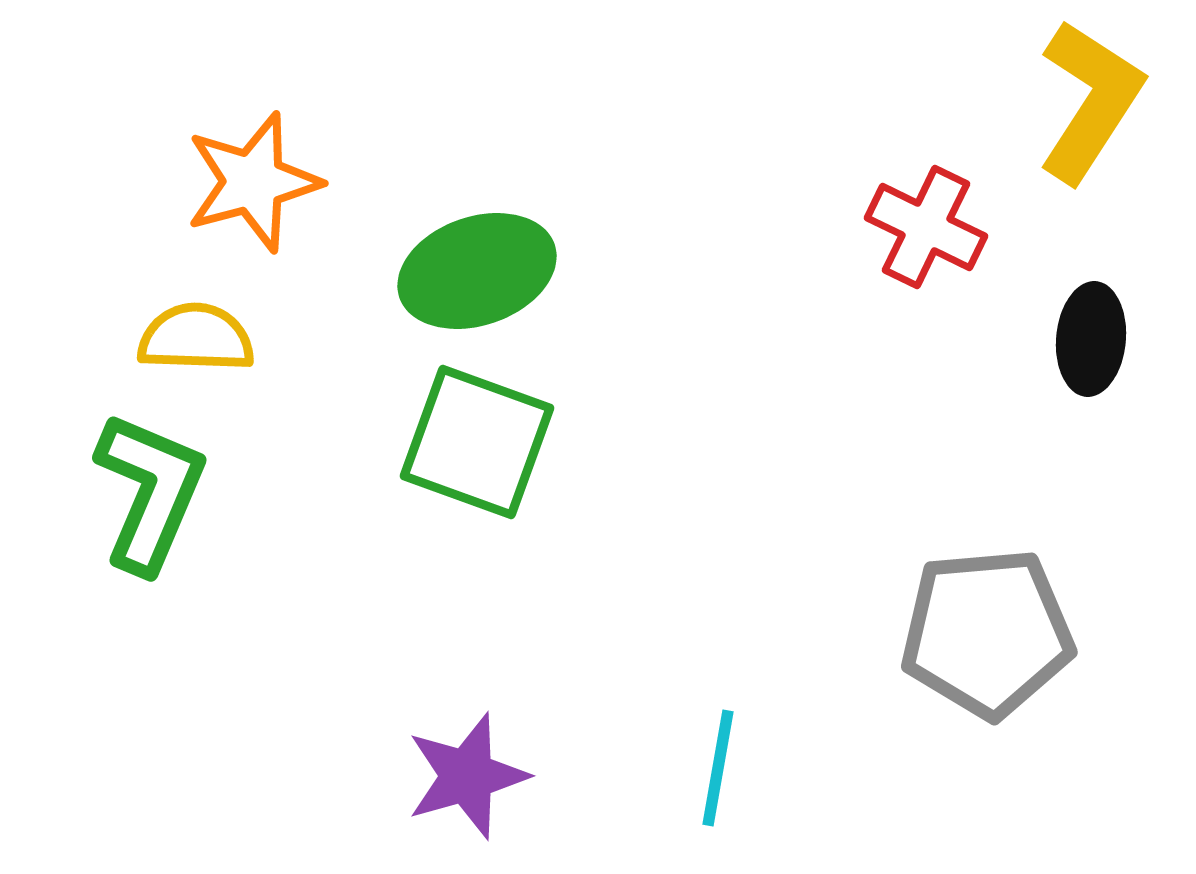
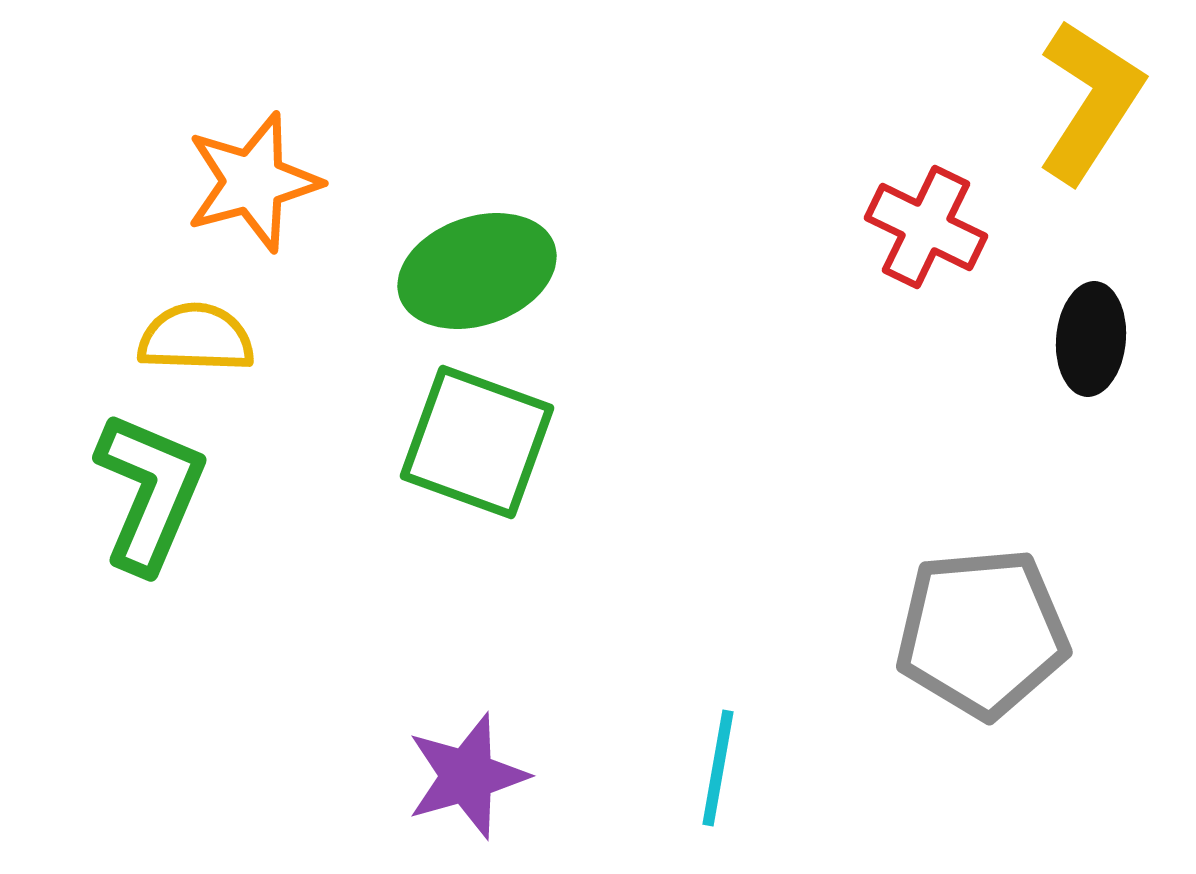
gray pentagon: moved 5 px left
